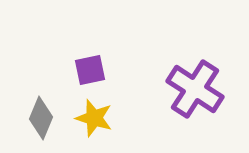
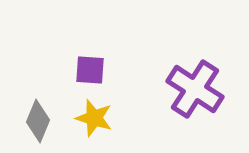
purple square: rotated 16 degrees clockwise
gray diamond: moved 3 px left, 3 px down
